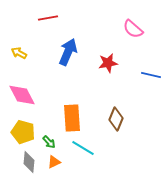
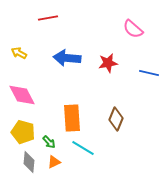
blue arrow: moved 1 px left, 6 px down; rotated 108 degrees counterclockwise
blue line: moved 2 px left, 2 px up
